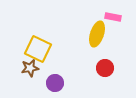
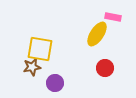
yellow ellipse: rotated 15 degrees clockwise
yellow square: moved 2 px right; rotated 16 degrees counterclockwise
brown star: moved 2 px right, 1 px up
